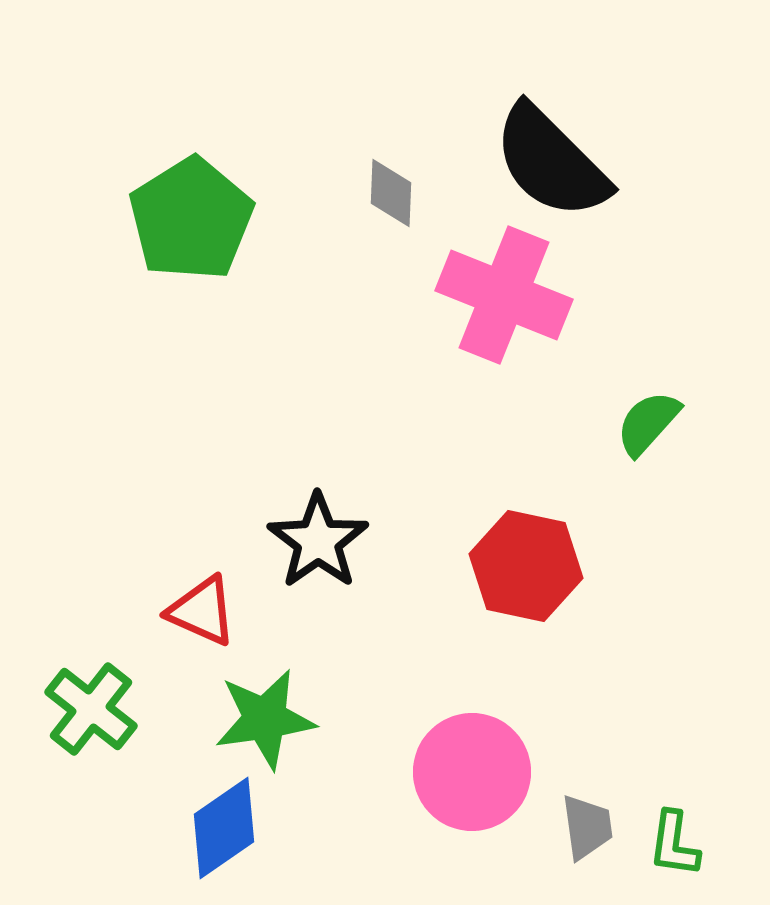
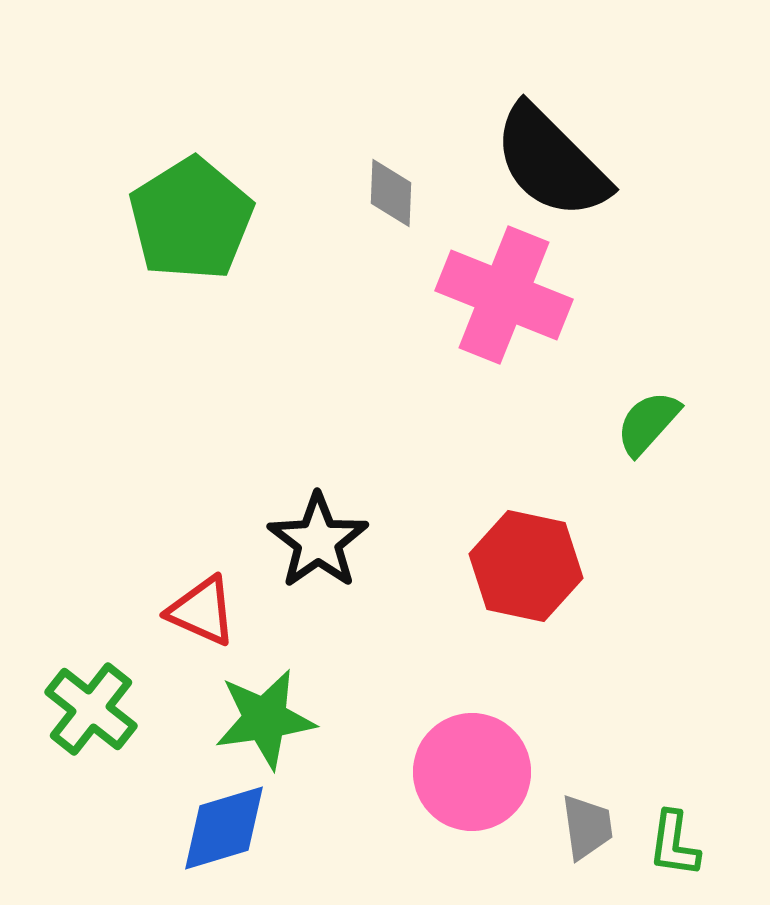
blue diamond: rotated 18 degrees clockwise
